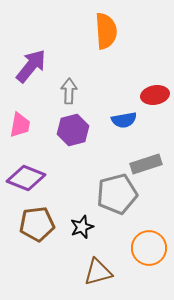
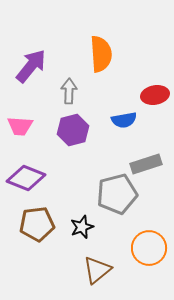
orange semicircle: moved 5 px left, 23 px down
pink trapezoid: moved 1 px down; rotated 84 degrees clockwise
brown triangle: moved 1 px left, 2 px up; rotated 24 degrees counterclockwise
